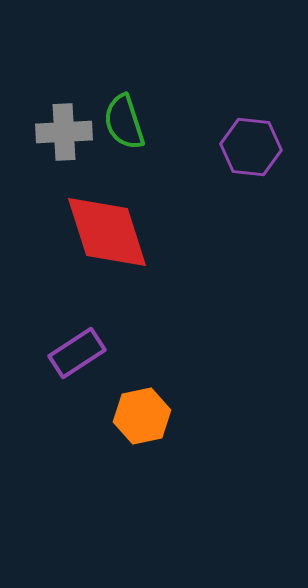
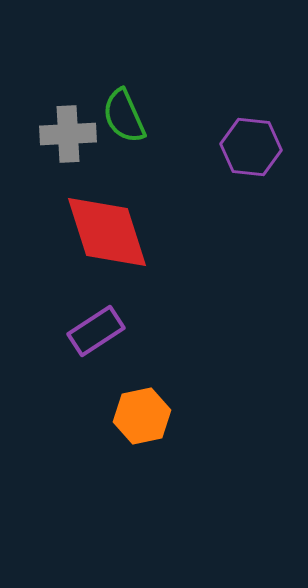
green semicircle: moved 6 px up; rotated 6 degrees counterclockwise
gray cross: moved 4 px right, 2 px down
purple rectangle: moved 19 px right, 22 px up
